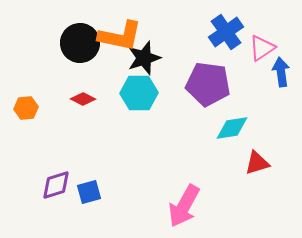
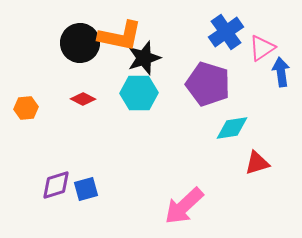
purple pentagon: rotated 9 degrees clockwise
blue square: moved 3 px left, 3 px up
pink arrow: rotated 18 degrees clockwise
